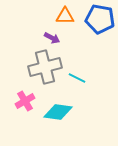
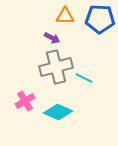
blue pentagon: rotated 8 degrees counterclockwise
gray cross: moved 11 px right
cyan line: moved 7 px right
cyan diamond: rotated 16 degrees clockwise
